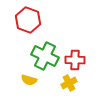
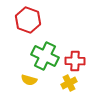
red cross: moved 1 px down
